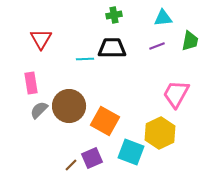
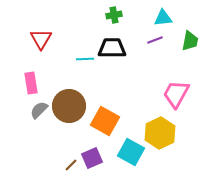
purple line: moved 2 px left, 6 px up
cyan square: rotated 8 degrees clockwise
